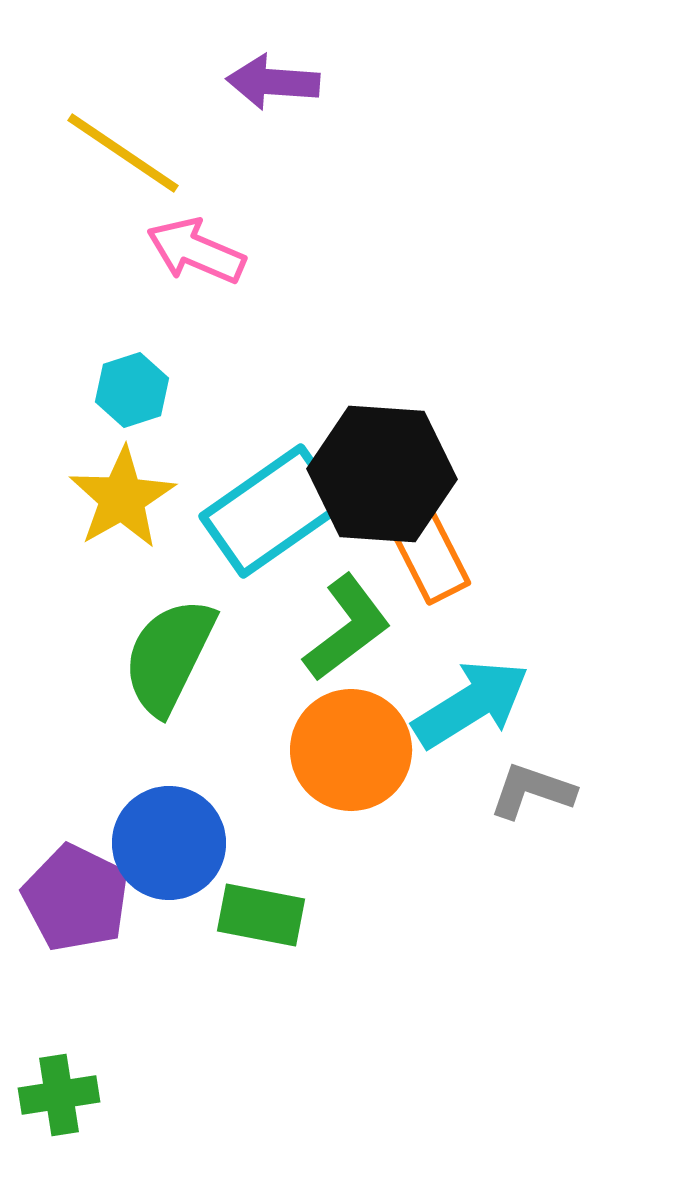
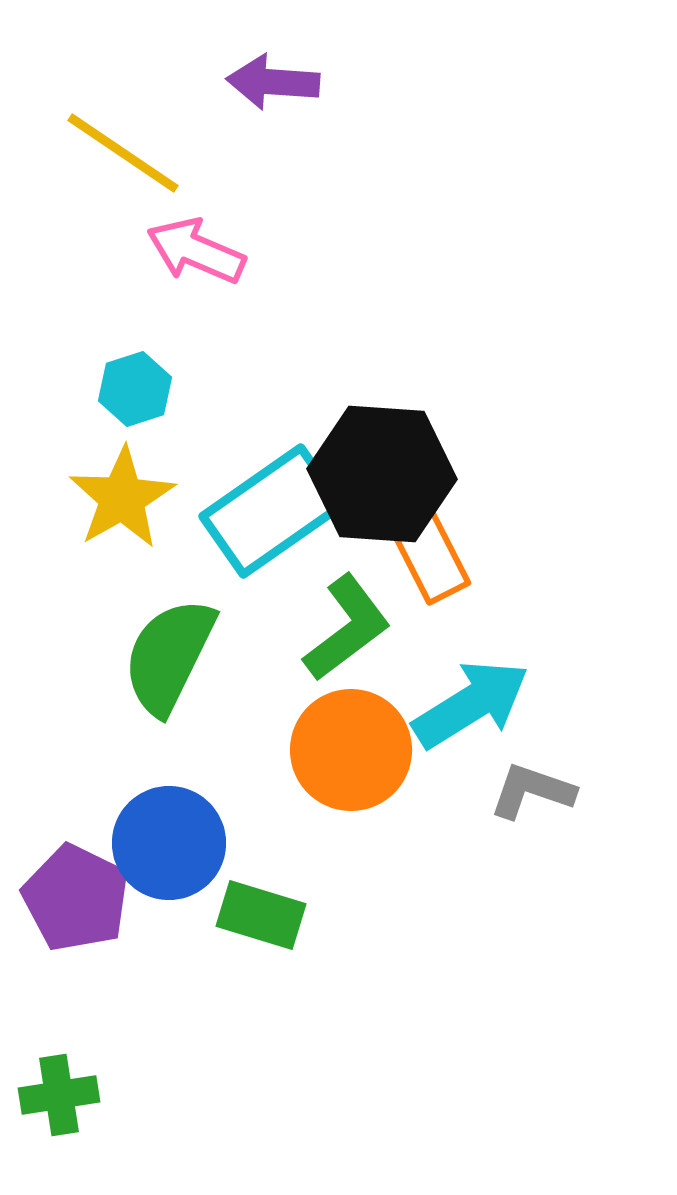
cyan hexagon: moved 3 px right, 1 px up
green rectangle: rotated 6 degrees clockwise
